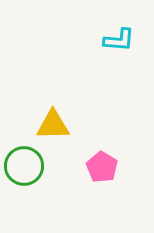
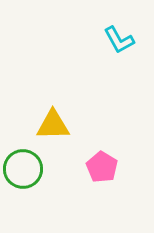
cyan L-shape: rotated 56 degrees clockwise
green circle: moved 1 px left, 3 px down
